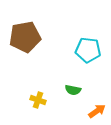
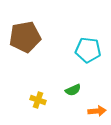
green semicircle: rotated 35 degrees counterclockwise
orange arrow: rotated 30 degrees clockwise
